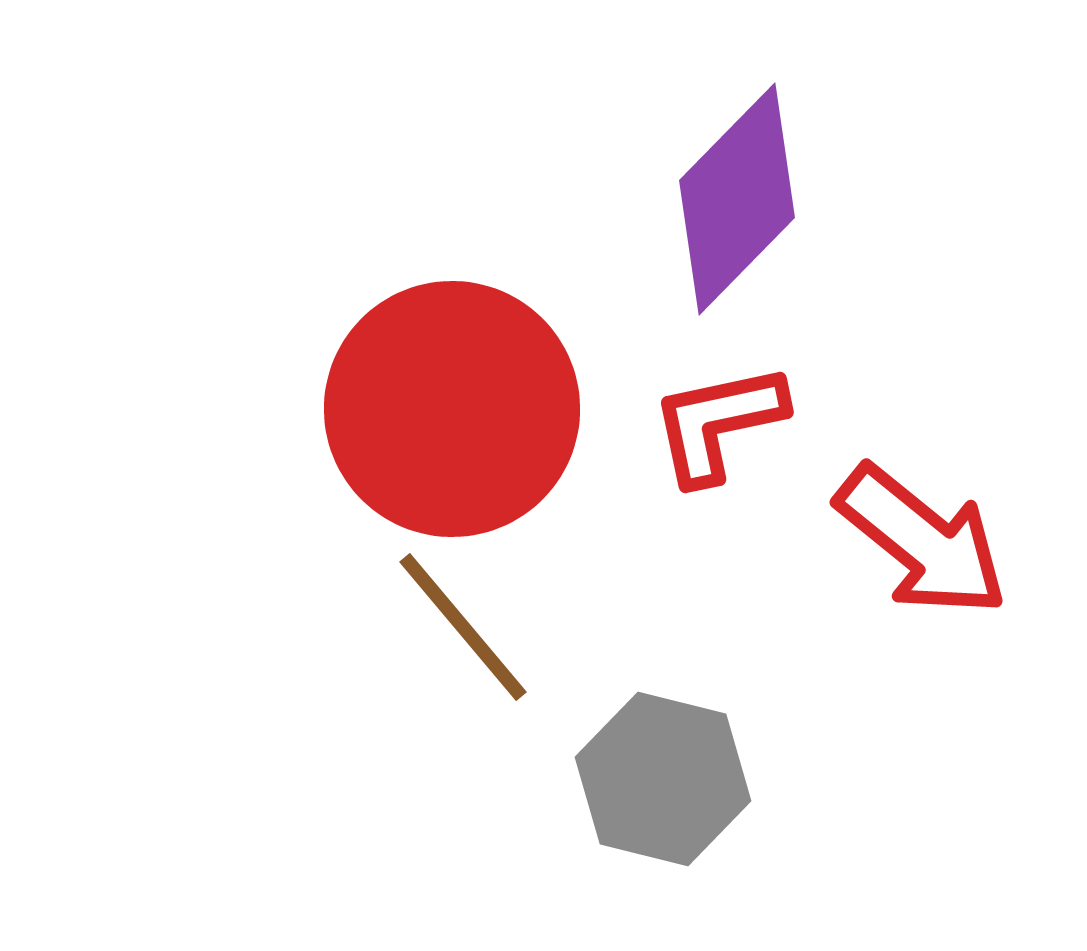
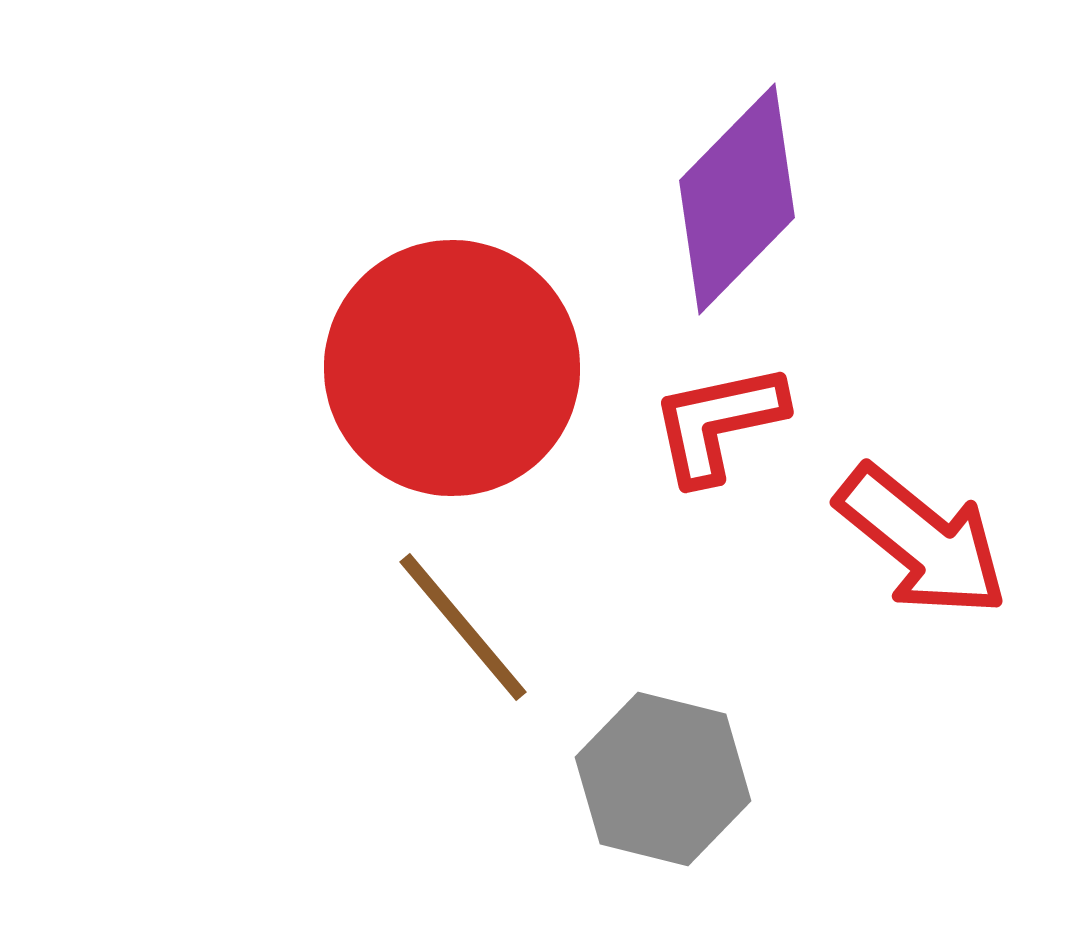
red circle: moved 41 px up
